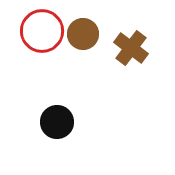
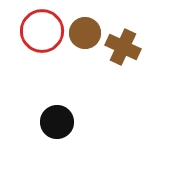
brown circle: moved 2 px right, 1 px up
brown cross: moved 8 px left, 1 px up; rotated 12 degrees counterclockwise
